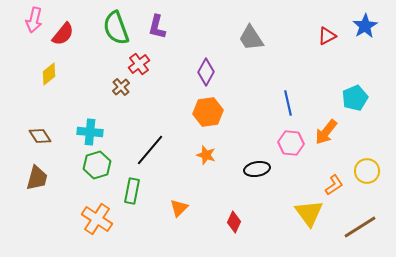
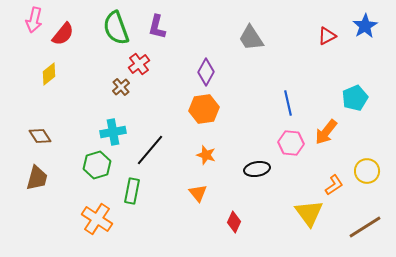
orange hexagon: moved 4 px left, 3 px up
cyan cross: moved 23 px right; rotated 15 degrees counterclockwise
orange triangle: moved 19 px right, 15 px up; rotated 24 degrees counterclockwise
brown line: moved 5 px right
